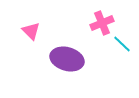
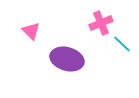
pink cross: moved 1 px left
